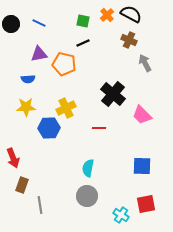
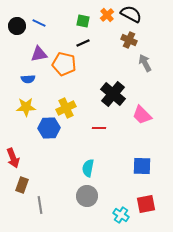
black circle: moved 6 px right, 2 px down
